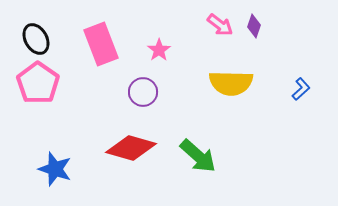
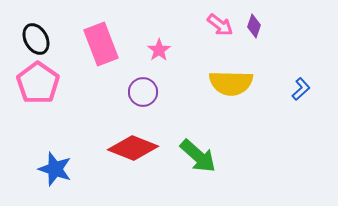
red diamond: moved 2 px right; rotated 6 degrees clockwise
